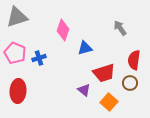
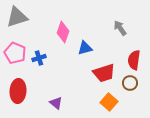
pink diamond: moved 2 px down
purple triangle: moved 28 px left, 13 px down
